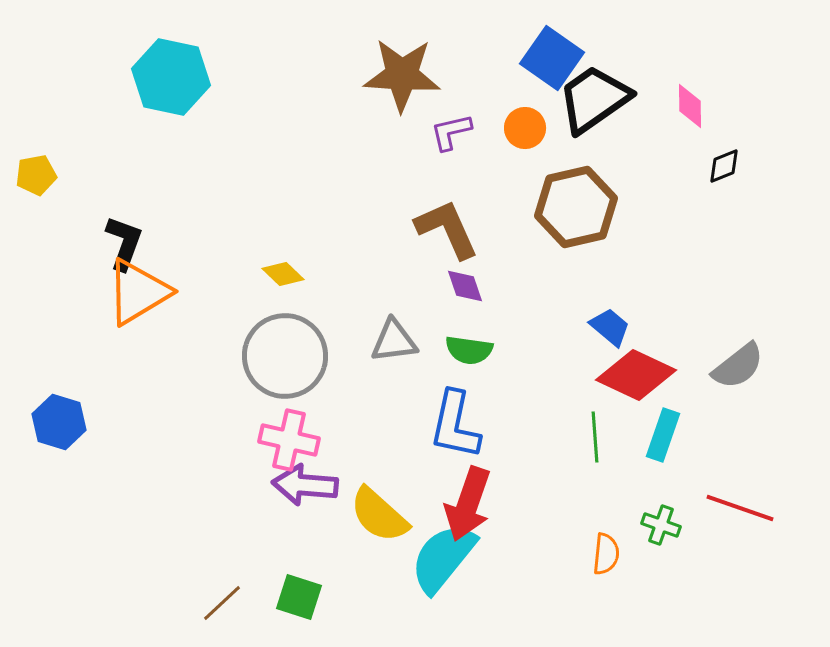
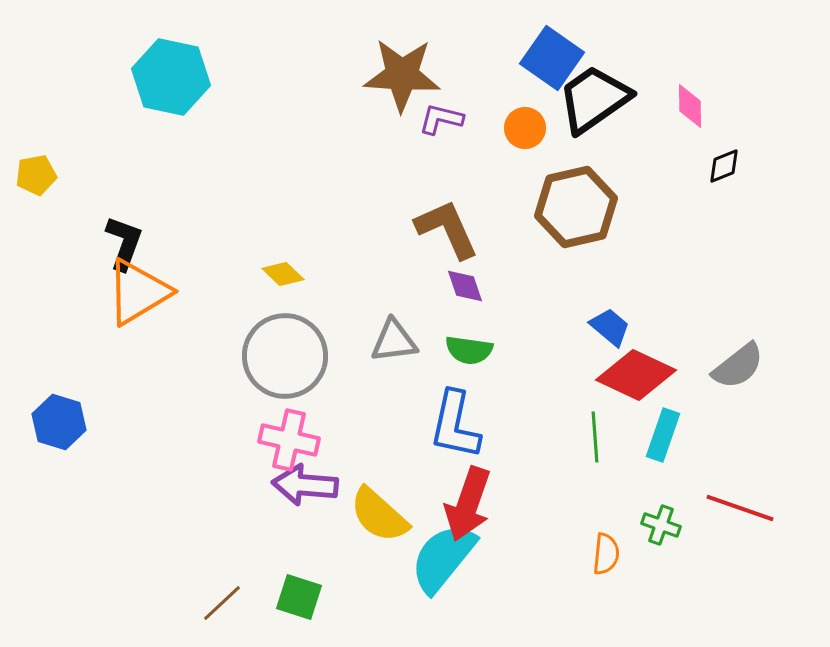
purple L-shape: moved 10 px left, 13 px up; rotated 27 degrees clockwise
